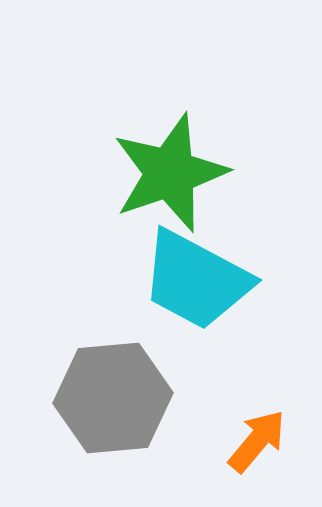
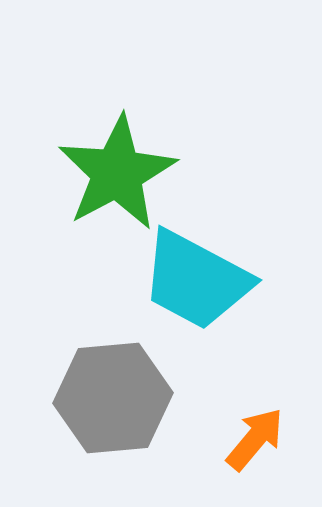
green star: moved 53 px left; rotated 9 degrees counterclockwise
orange arrow: moved 2 px left, 2 px up
